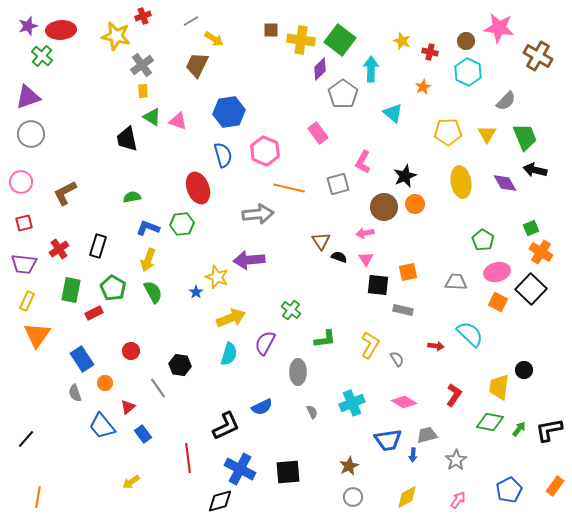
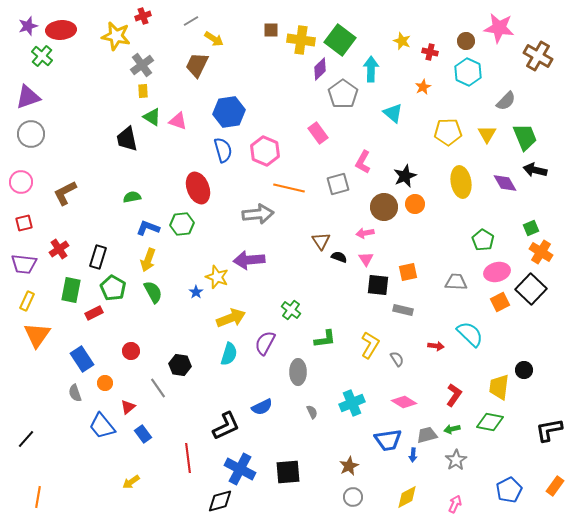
blue semicircle at (223, 155): moved 5 px up
black rectangle at (98, 246): moved 11 px down
orange square at (498, 302): moved 2 px right; rotated 36 degrees clockwise
green arrow at (519, 429): moved 67 px left; rotated 140 degrees counterclockwise
pink arrow at (458, 500): moved 3 px left, 4 px down; rotated 12 degrees counterclockwise
